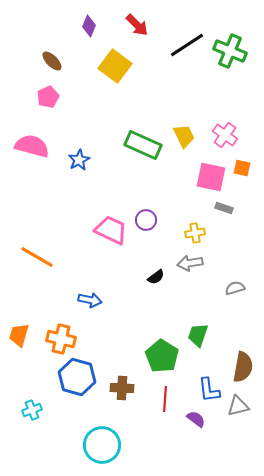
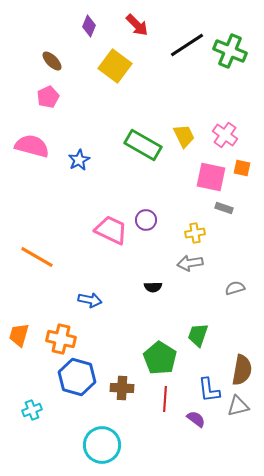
green rectangle: rotated 6 degrees clockwise
black semicircle: moved 3 px left, 10 px down; rotated 36 degrees clockwise
green pentagon: moved 2 px left, 2 px down
brown semicircle: moved 1 px left, 3 px down
